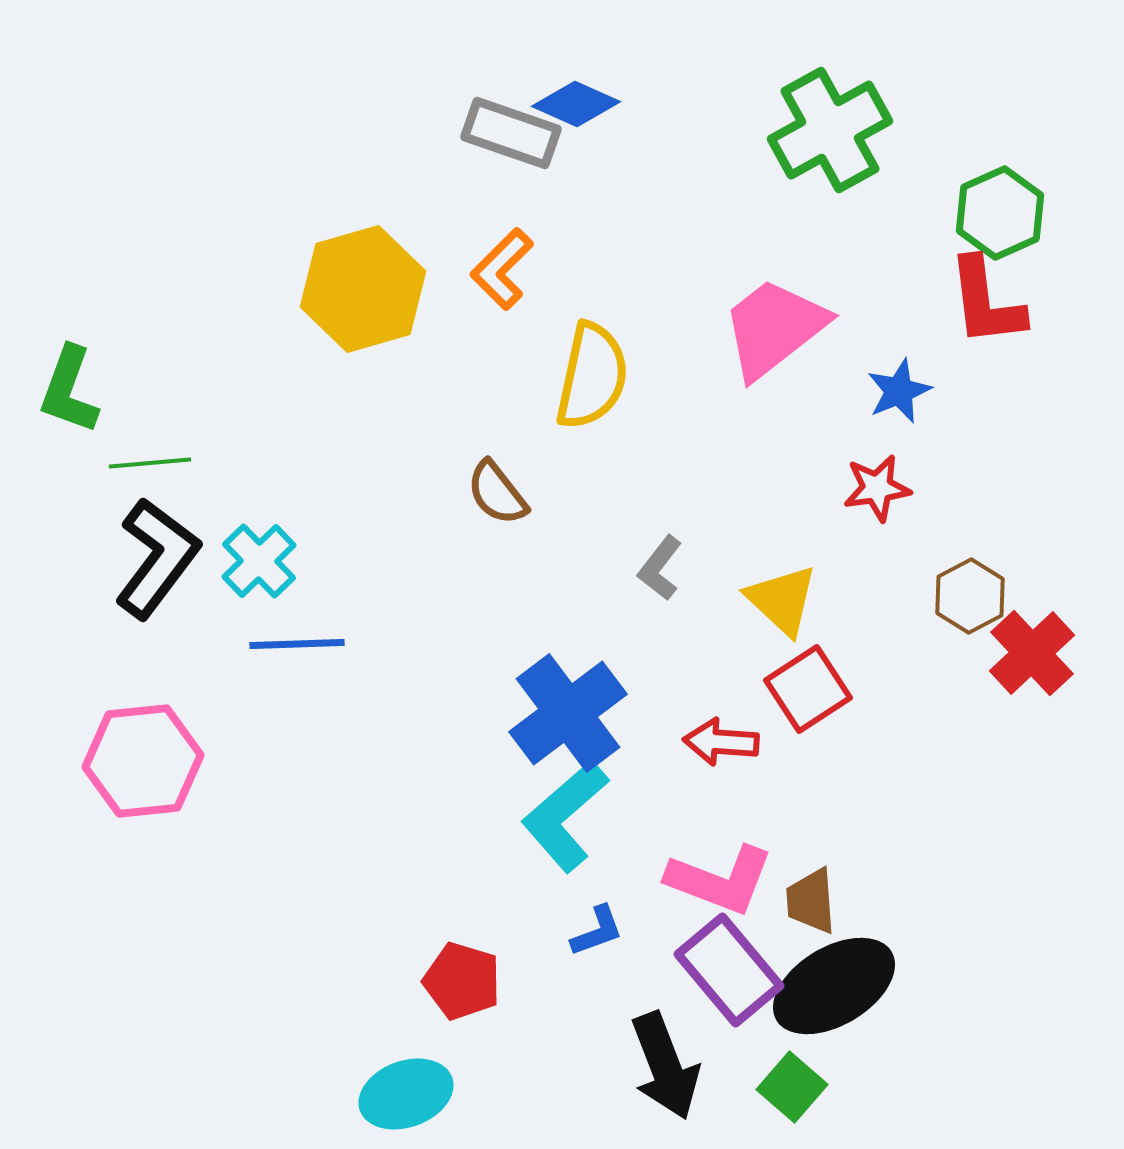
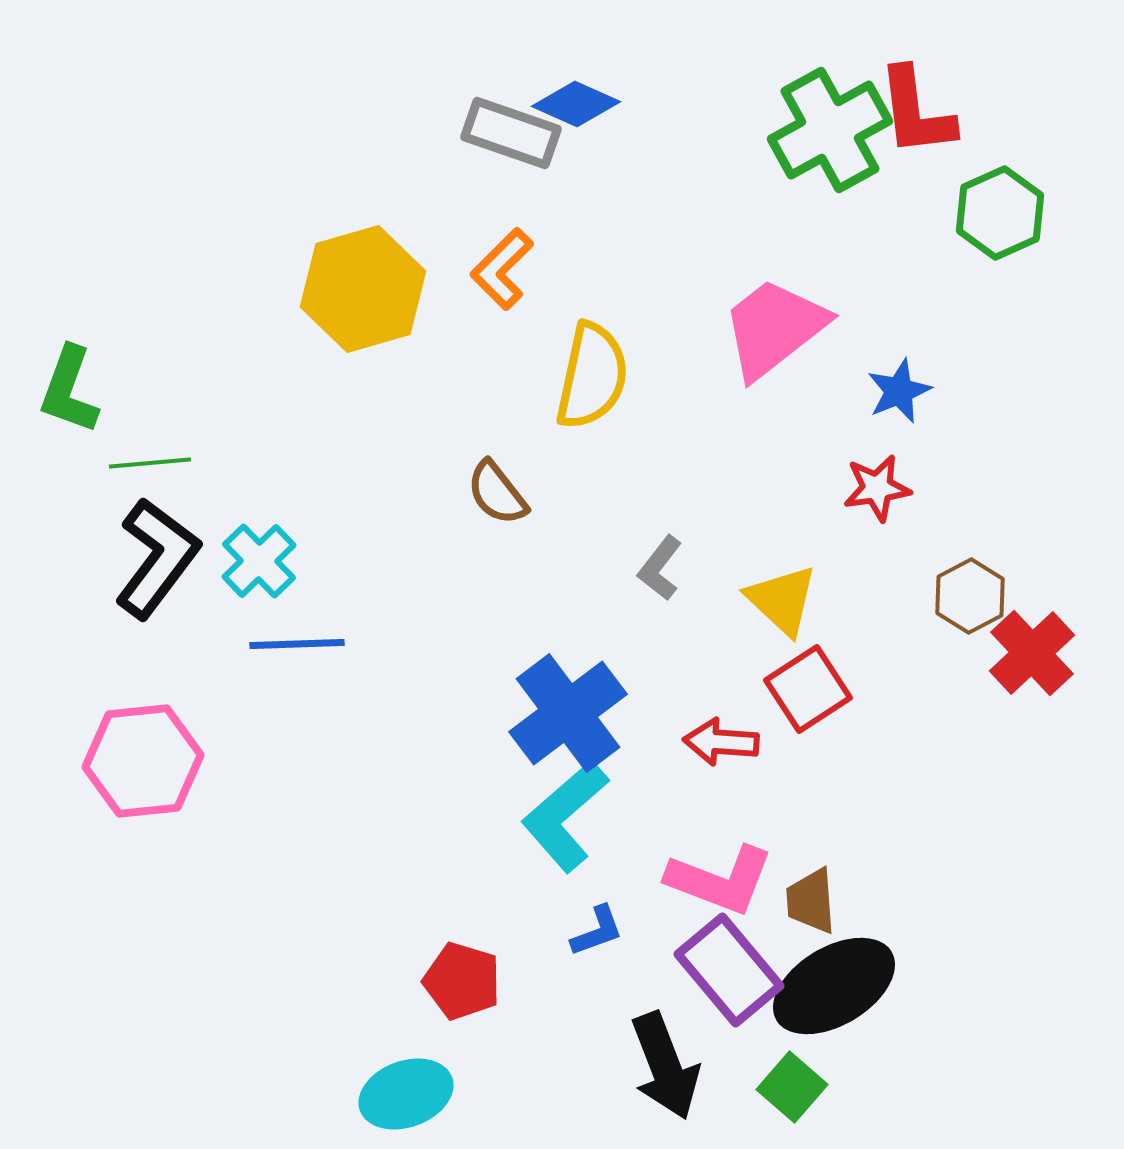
red L-shape: moved 70 px left, 190 px up
